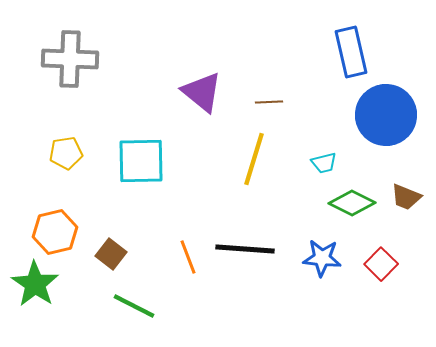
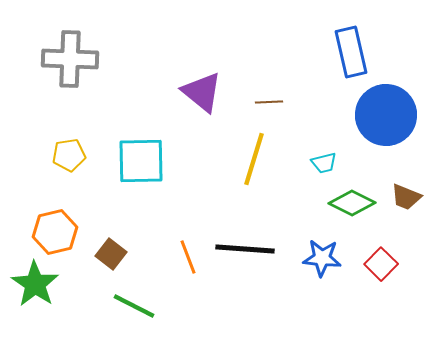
yellow pentagon: moved 3 px right, 2 px down
